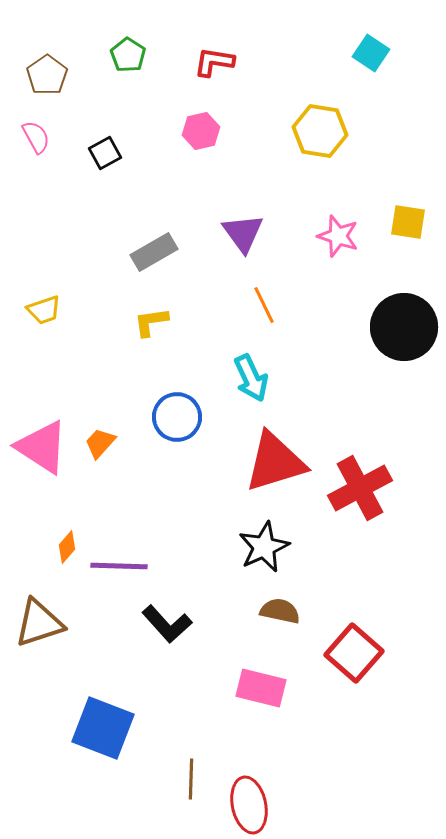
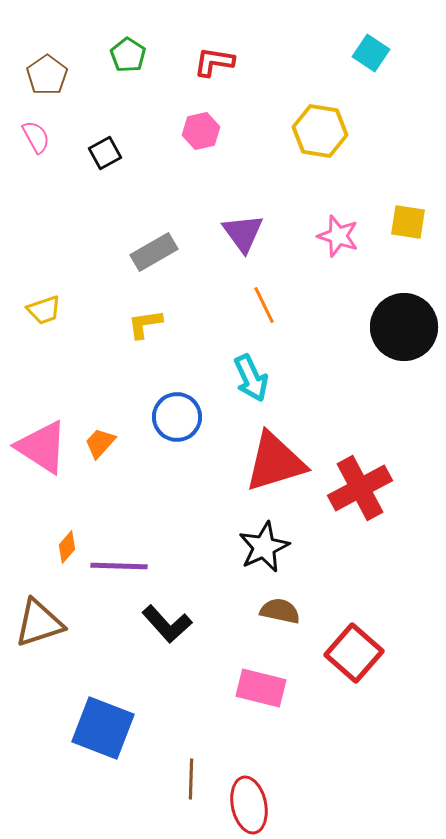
yellow L-shape: moved 6 px left, 2 px down
